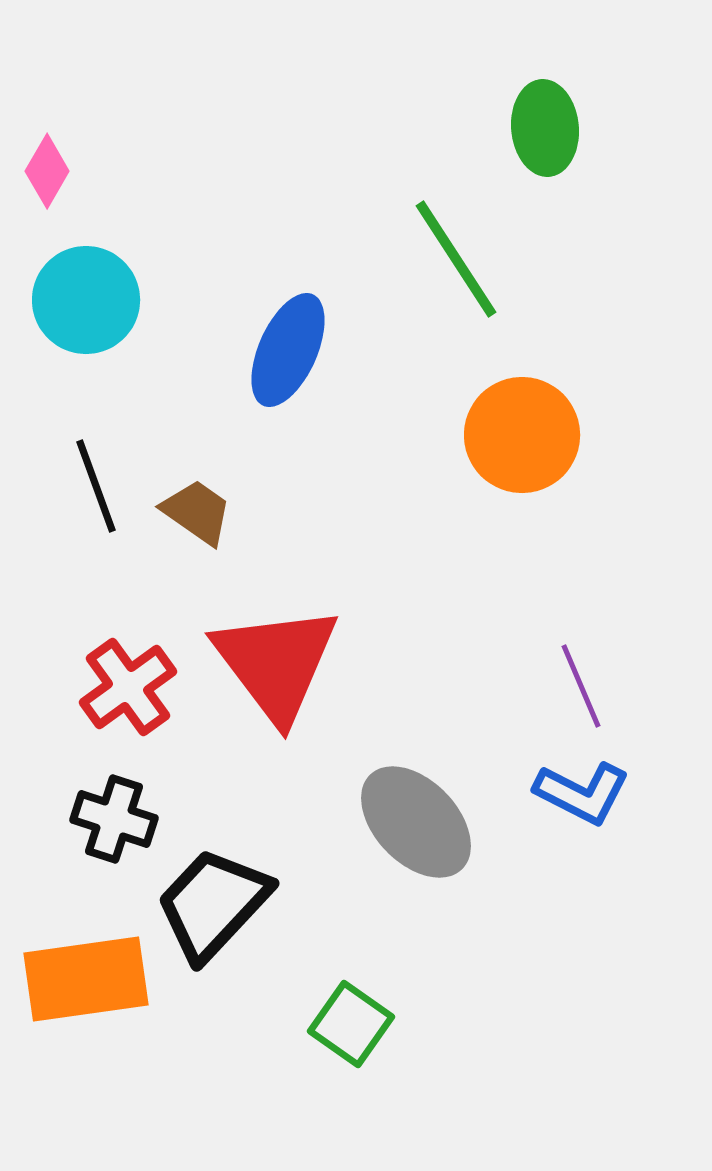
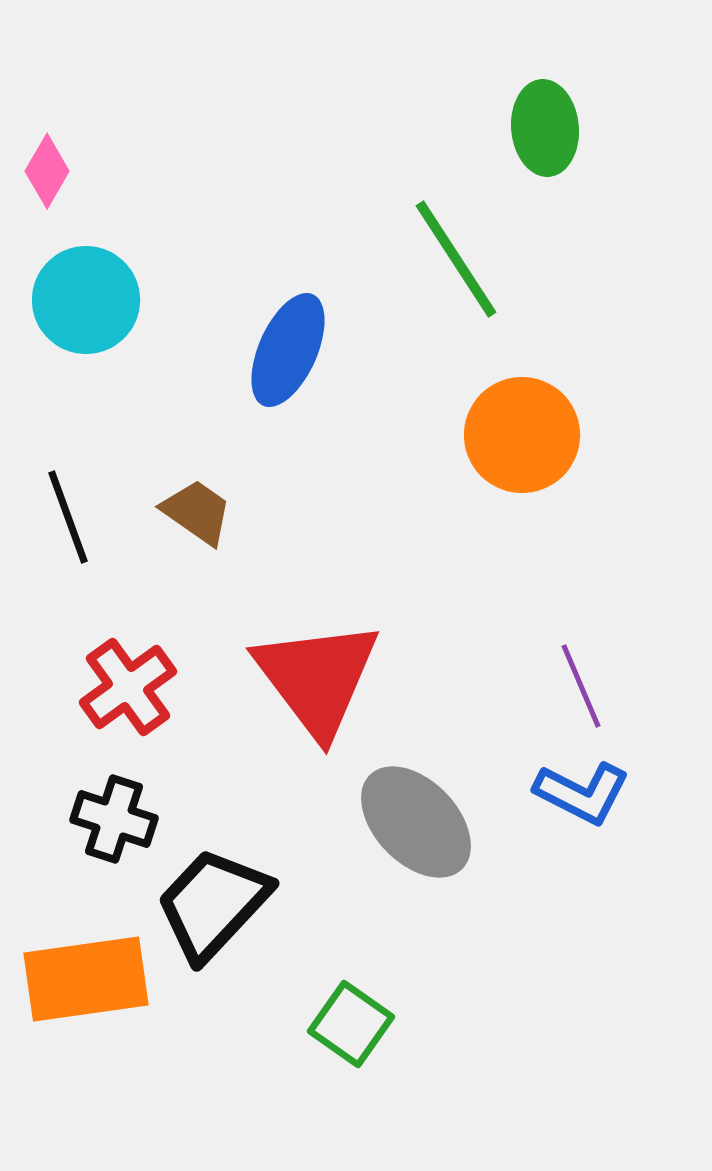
black line: moved 28 px left, 31 px down
red triangle: moved 41 px right, 15 px down
